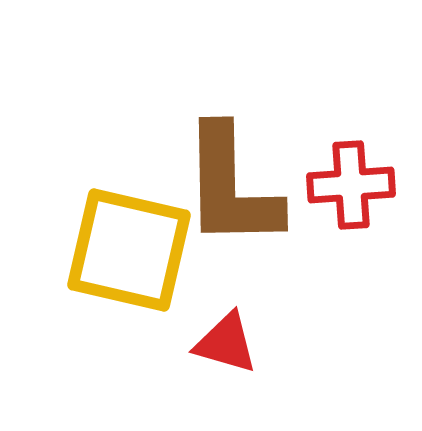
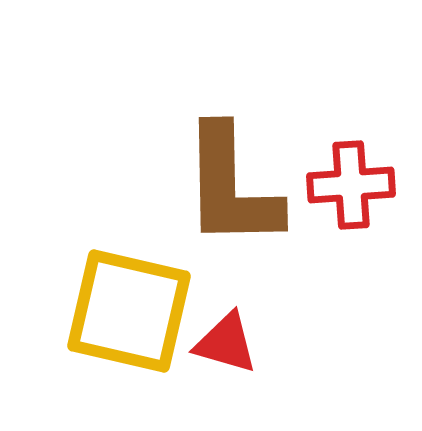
yellow square: moved 61 px down
